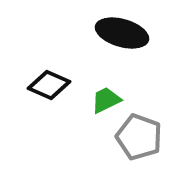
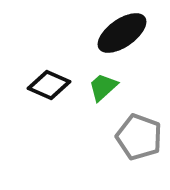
black ellipse: rotated 51 degrees counterclockwise
green trapezoid: moved 3 px left, 13 px up; rotated 16 degrees counterclockwise
